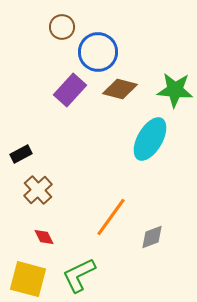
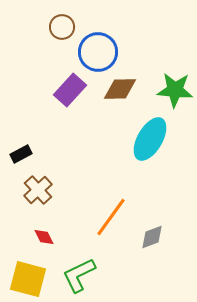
brown diamond: rotated 16 degrees counterclockwise
